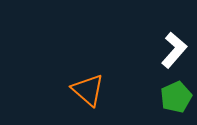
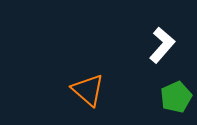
white L-shape: moved 12 px left, 5 px up
